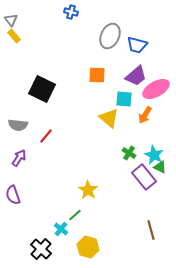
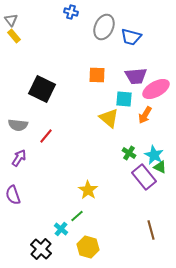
gray ellipse: moved 6 px left, 9 px up
blue trapezoid: moved 6 px left, 8 px up
purple trapezoid: rotated 35 degrees clockwise
green line: moved 2 px right, 1 px down
